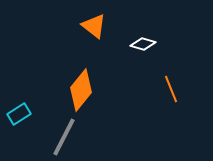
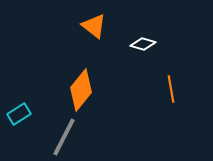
orange line: rotated 12 degrees clockwise
